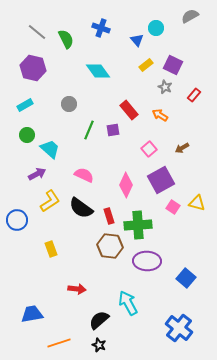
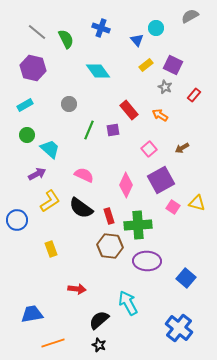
orange line at (59, 343): moved 6 px left
